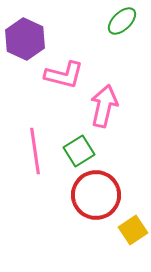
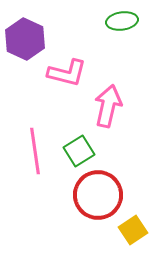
green ellipse: rotated 36 degrees clockwise
pink L-shape: moved 3 px right, 2 px up
pink arrow: moved 4 px right
red circle: moved 2 px right
